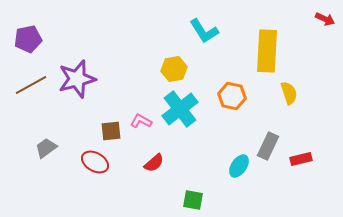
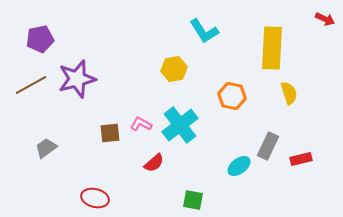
purple pentagon: moved 12 px right
yellow rectangle: moved 5 px right, 3 px up
cyan cross: moved 16 px down
pink L-shape: moved 3 px down
brown square: moved 1 px left, 2 px down
red ellipse: moved 36 px down; rotated 16 degrees counterclockwise
cyan ellipse: rotated 20 degrees clockwise
